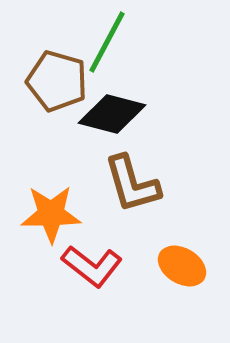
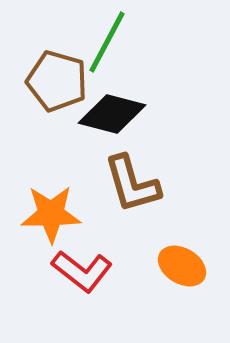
red L-shape: moved 10 px left, 5 px down
